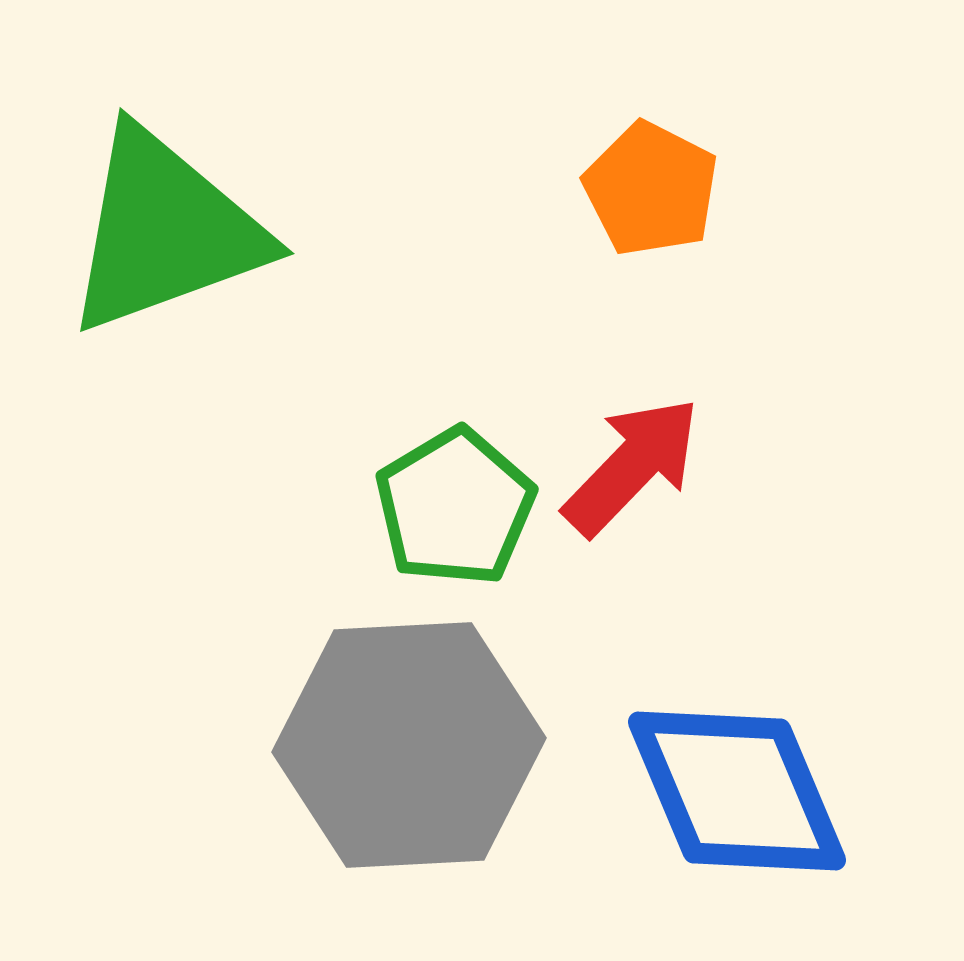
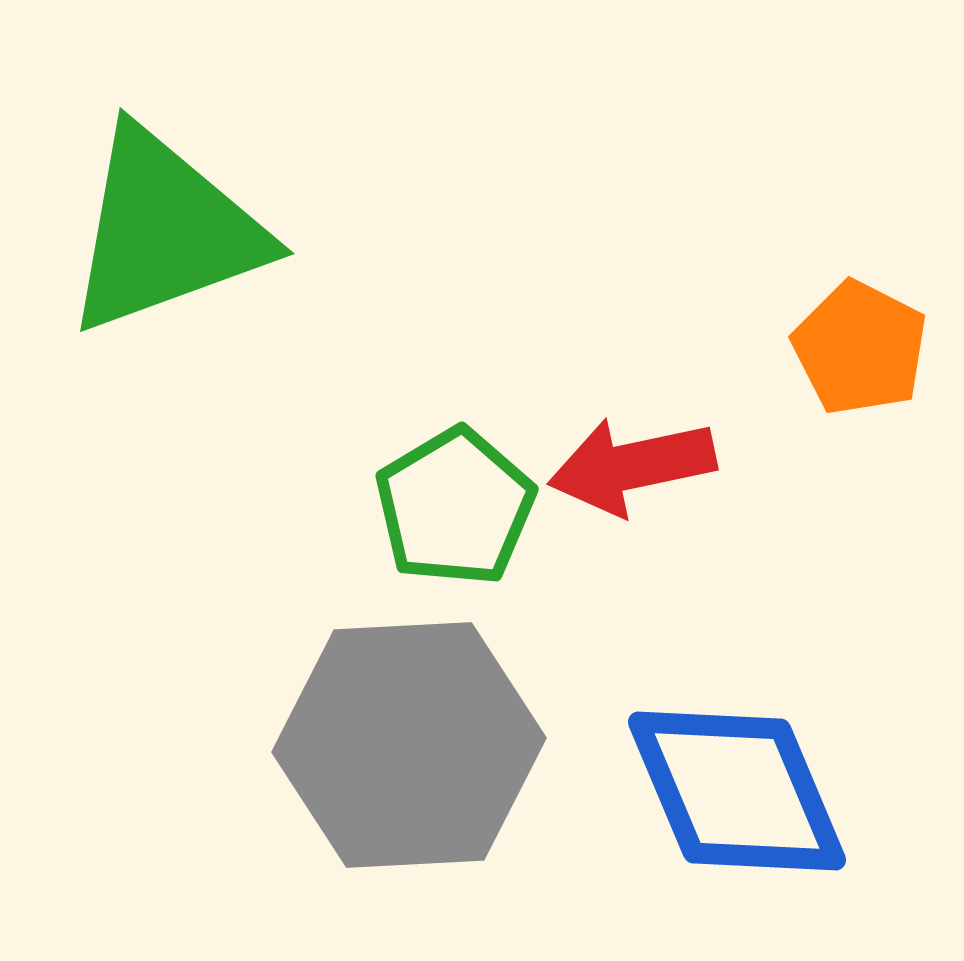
orange pentagon: moved 209 px right, 159 px down
red arrow: rotated 146 degrees counterclockwise
